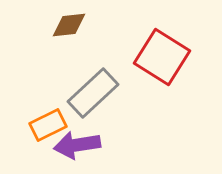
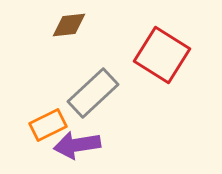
red square: moved 2 px up
